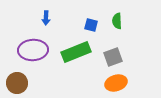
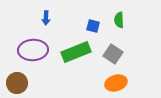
green semicircle: moved 2 px right, 1 px up
blue square: moved 2 px right, 1 px down
gray square: moved 3 px up; rotated 36 degrees counterclockwise
